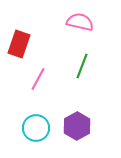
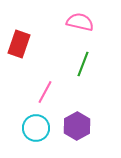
green line: moved 1 px right, 2 px up
pink line: moved 7 px right, 13 px down
